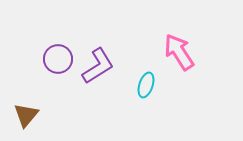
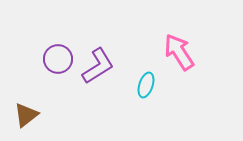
brown triangle: rotated 12 degrees clockwise
